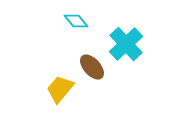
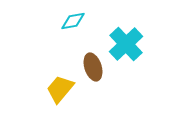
cyan diamond: moved 3 px left; rotated 60 degrees counterclockwise
brown ellipse: moved 1 px right; rotated 24 degrees clockwise
